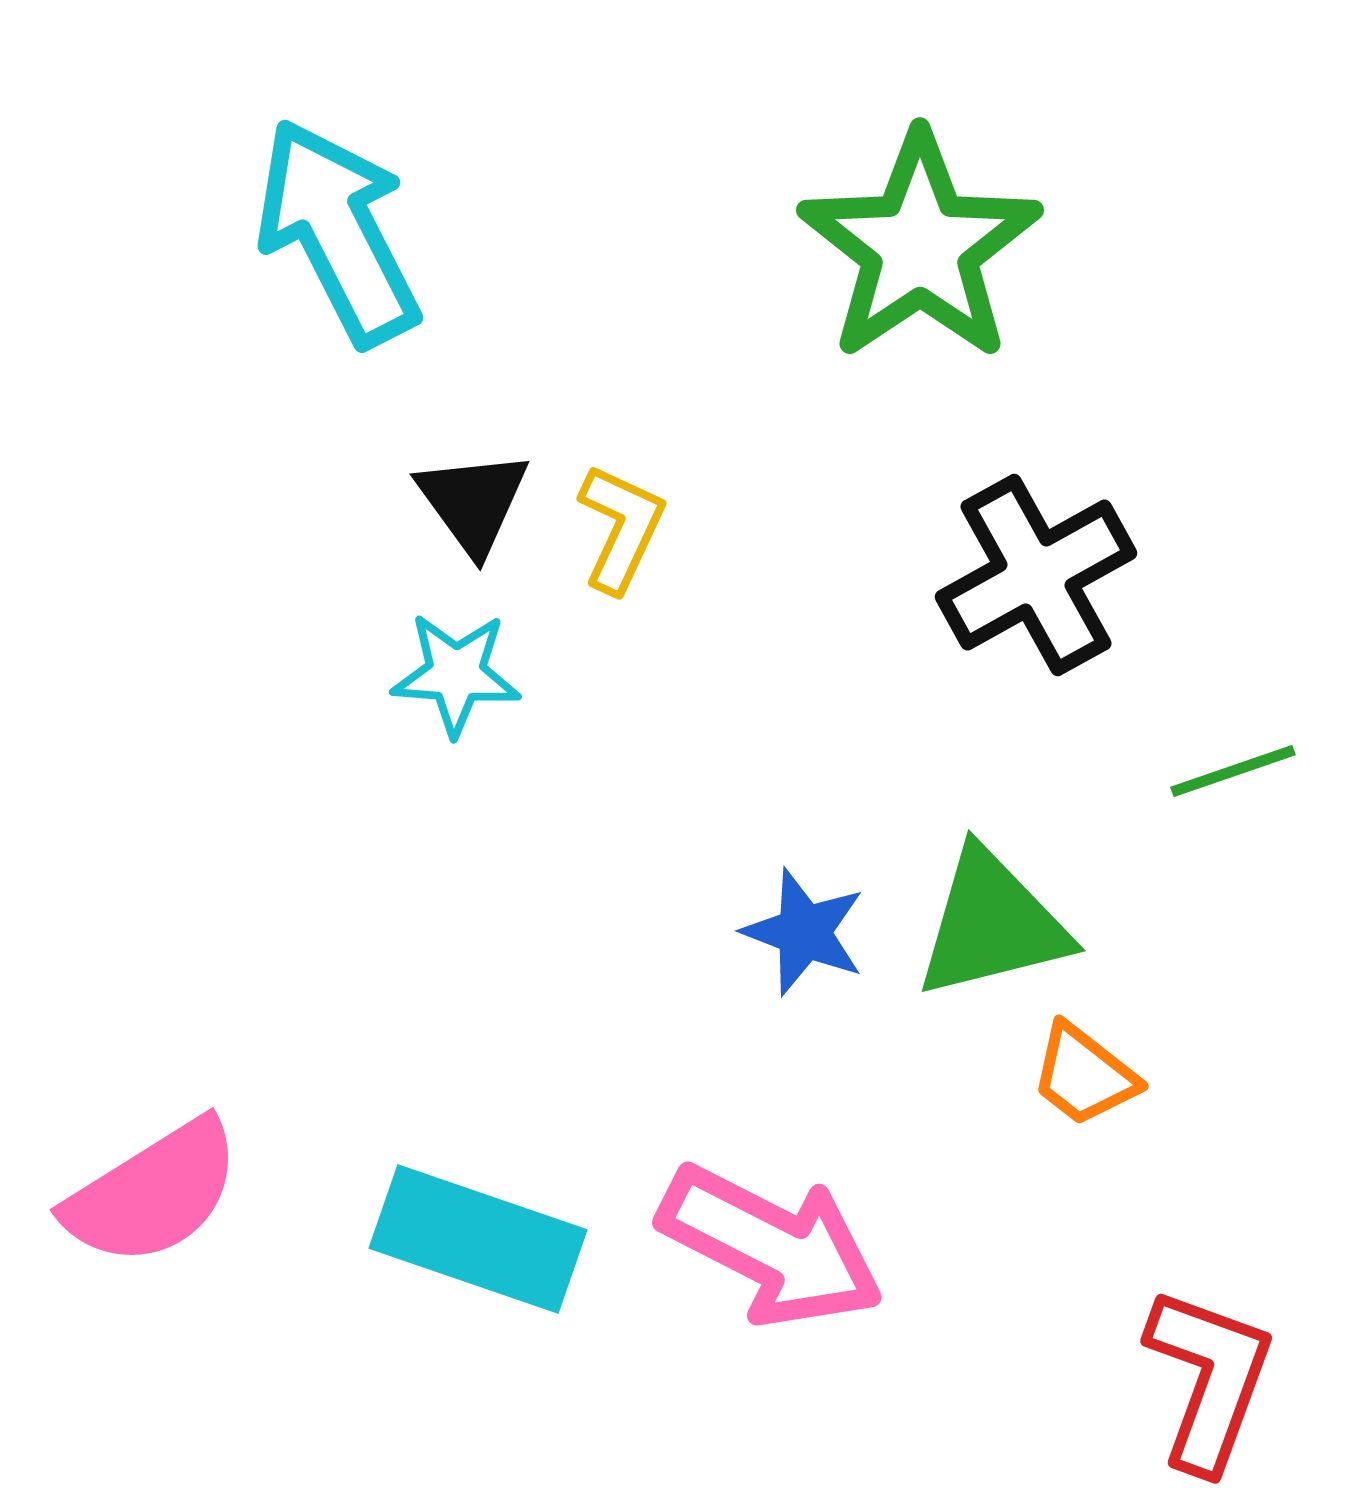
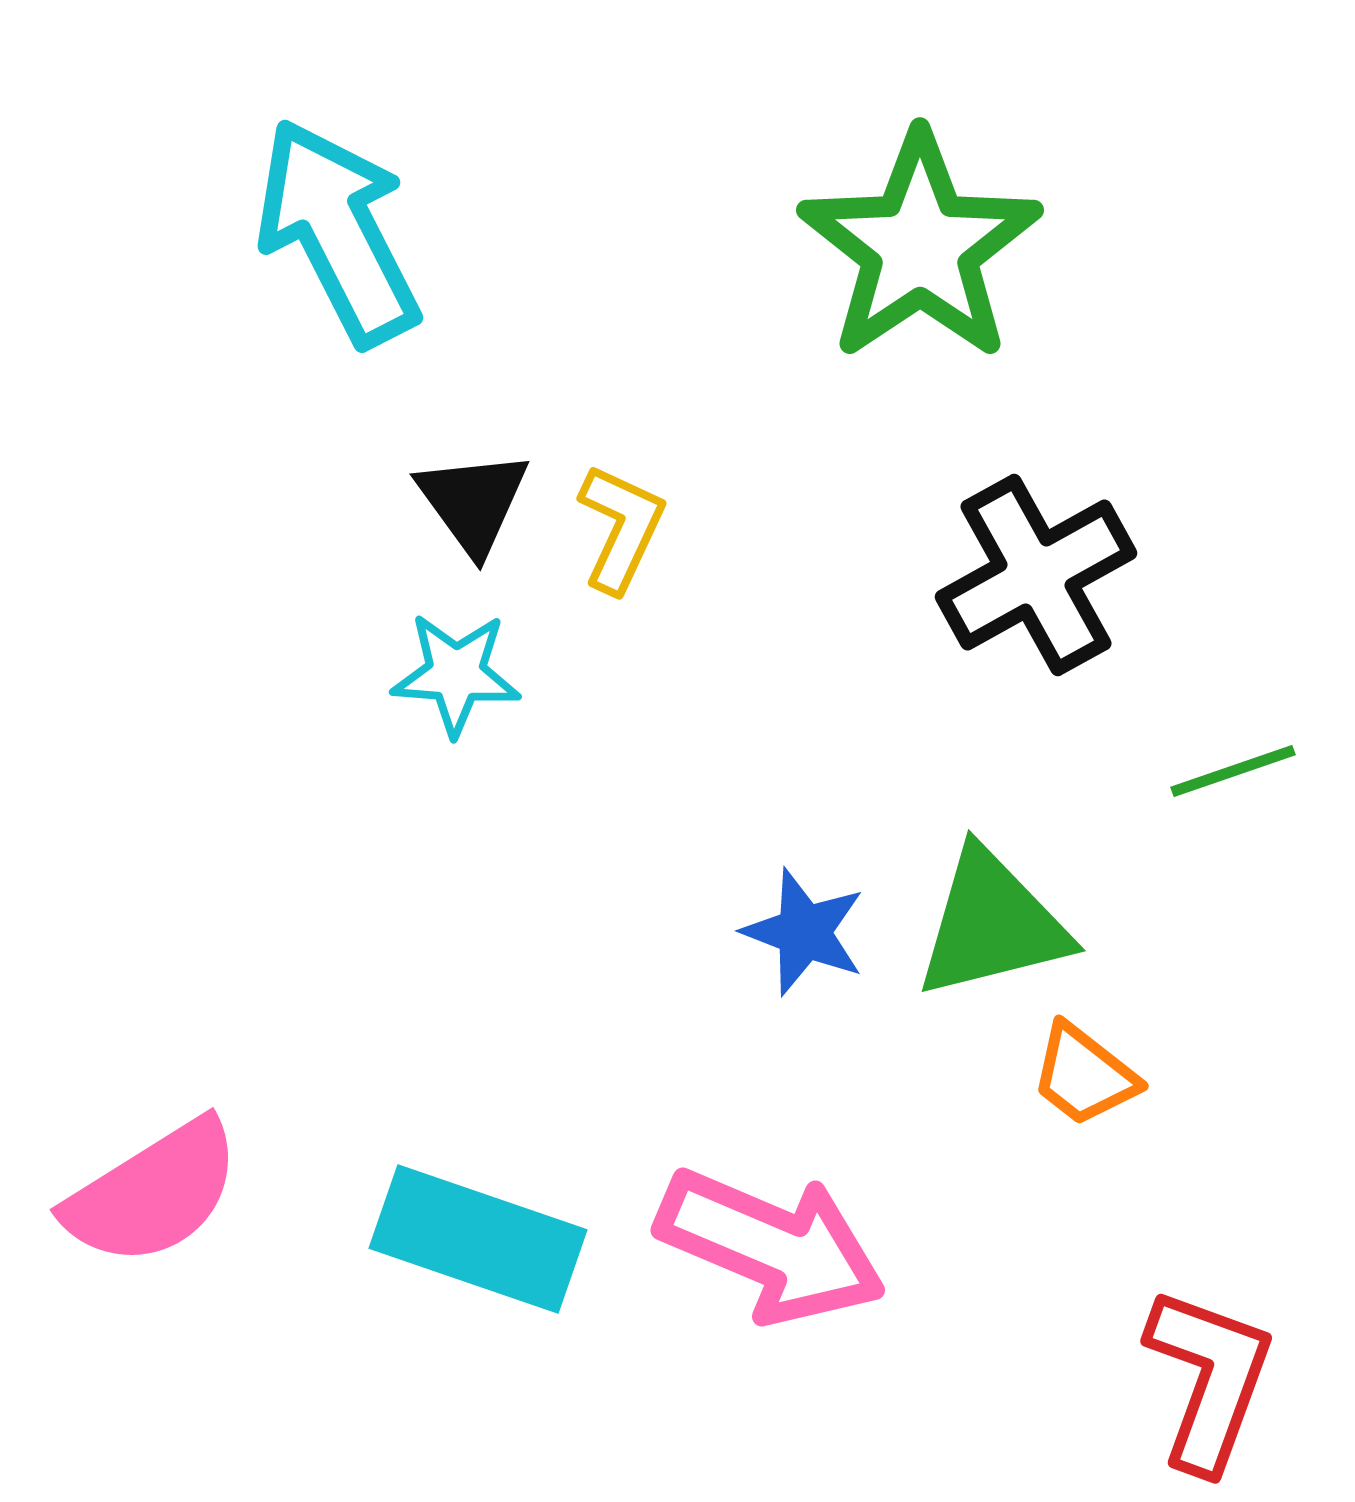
pink arrow: rotated 4 degrees counterclockwise
